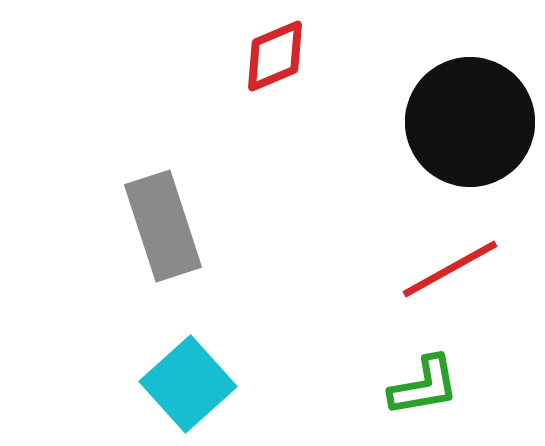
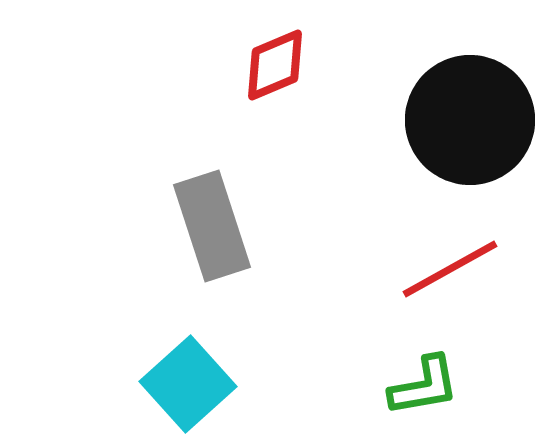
red diamond: moved 9 px down
black circle: moved 2 px up
gray rectangle: moved 49 px right
